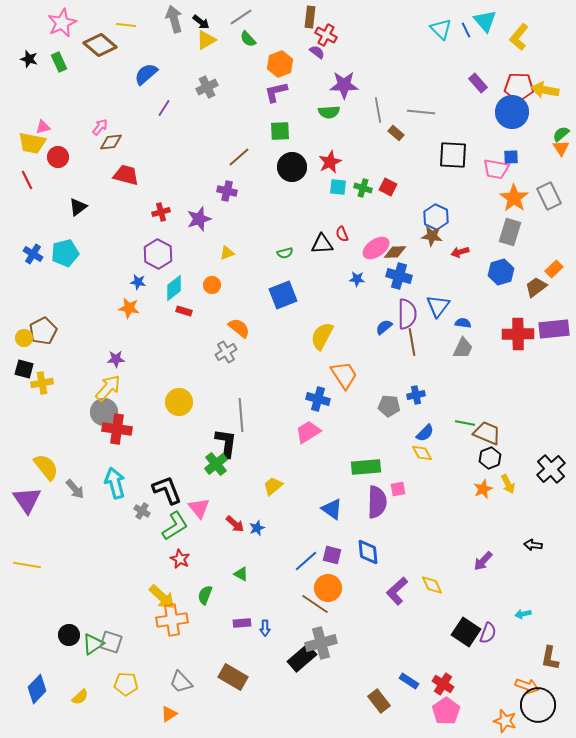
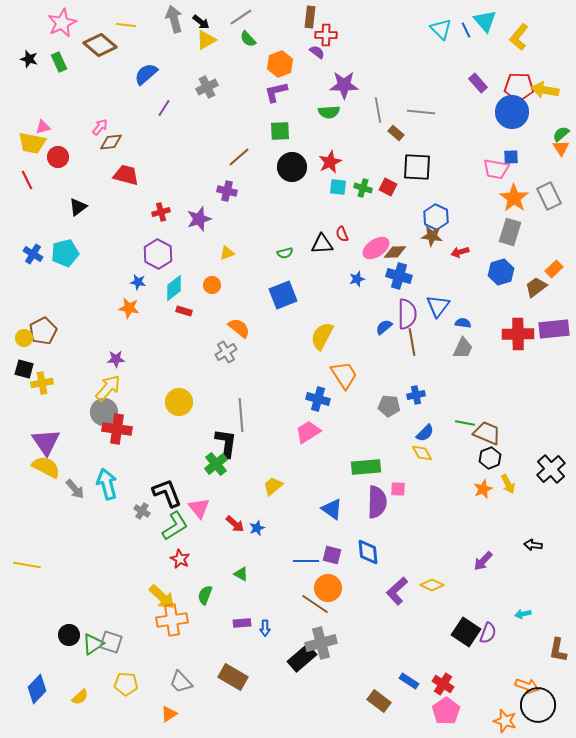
red cross at (326, 35): rotated 25 degrees counterclockwise
black square at (453, 155): moved 36 px left, 12 px down
blue star at (357, 279): rotated 21 degrees counterclockwise
yellow semicircle at (46, 467): rotated 24 degrees counterclockwise
cyan arrow at (115, 483): moved 8 px left, 1 px down
pink square at (398, 489): rotated 14 degrees clockwise
black L-shape at (167, 490): moved 3 px down
purple triangle at (27, 500): moved 19 px right, 58 px up
blue line at (306, 561): rotated 40 degrees clockwise
yellow diamond at (432, 585): rotated 40 degrees counterclockwise
brown L-shape at (550, 658): moved 8 px right, 8 px up
brown rectangle at (379, 701): rotated 15 degrees counterclockwise
